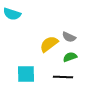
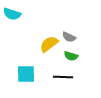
green semicircle: moved 1 px right, 1 px up; rotated 144 degrees counterclockwise
